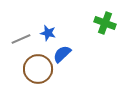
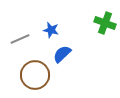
blue star: moved 3 px right, 3 px up
gray line: moved 1 px left
brown circle: moved 3 px left, 6 px down
